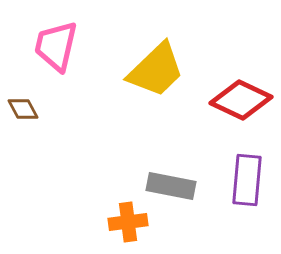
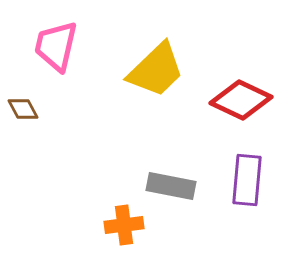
orange cross: moved 4 px left, 3 px down
